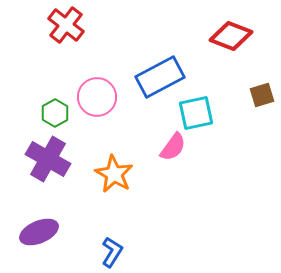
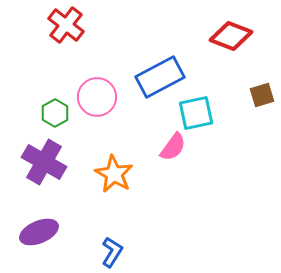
purple cross: moved 4 px left, 3 px down
